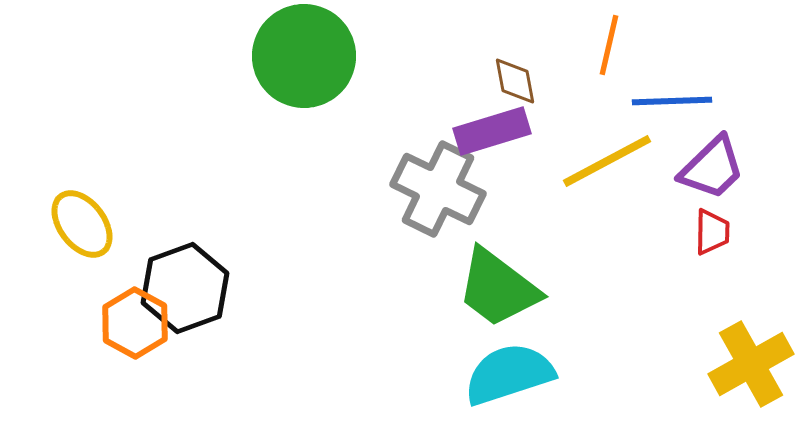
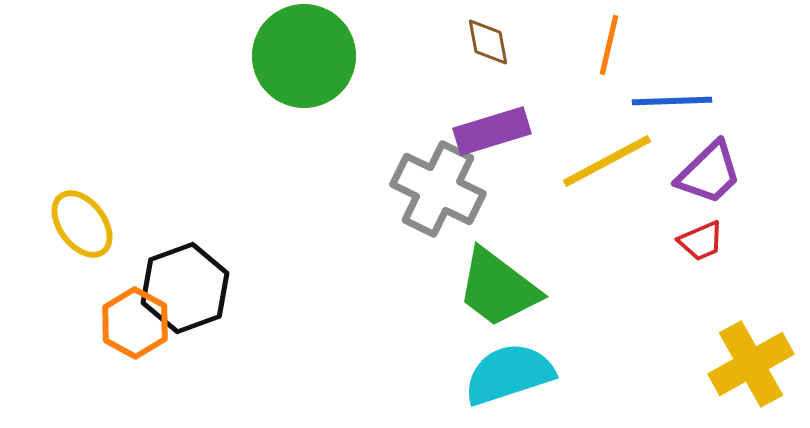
brown diamond: moved 27 px left, 39 px up
purple trapezoid: moved 3 px left, 5 px down
red trapezoid: moved 11 px left, 9 px down; rotated 66 degrees clockwise
